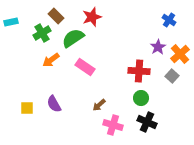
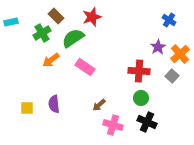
purple semicircle: rotated 24 degrees clockwise
